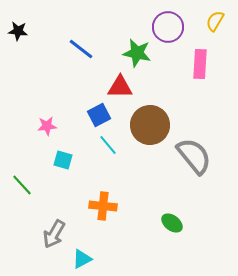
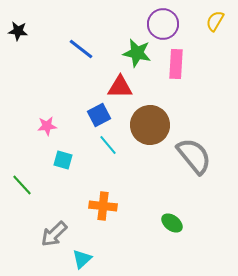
purple circle: moved 5 px left, 3 px up
pink rectangle: moved 24 px left
gray arrow: rotated 16 degrees clockwise
cyan triangle: rotated 15 degrees counterclockwise
